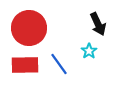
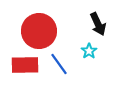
red circle: moved 10 px right, 3 px down
